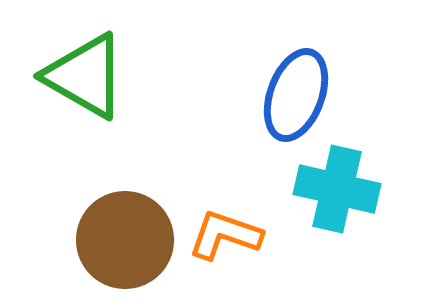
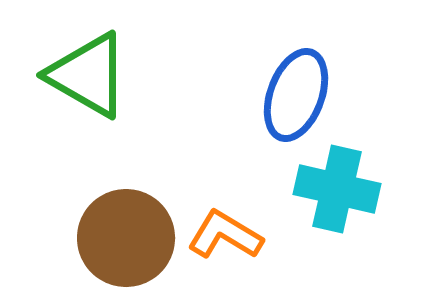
green triangle: moved 3 px right, 1 px up
orange L-shape: rotated 12 degrees clockwise
brown circle: moved 1 px right, 2 px up
